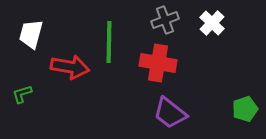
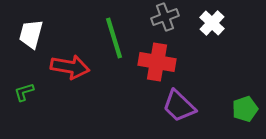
gray cross: moved 3 px up
green line: moved 5 px right, 4 px up; rotated 18 degrees counterclockwise
red cross: moved 1 px left, 1 px up
green L-shape: moved 2 px right, 2 px up
purple trapezoid: moved 9 px right, 7 px up; rotated 6 degrees clockwise
